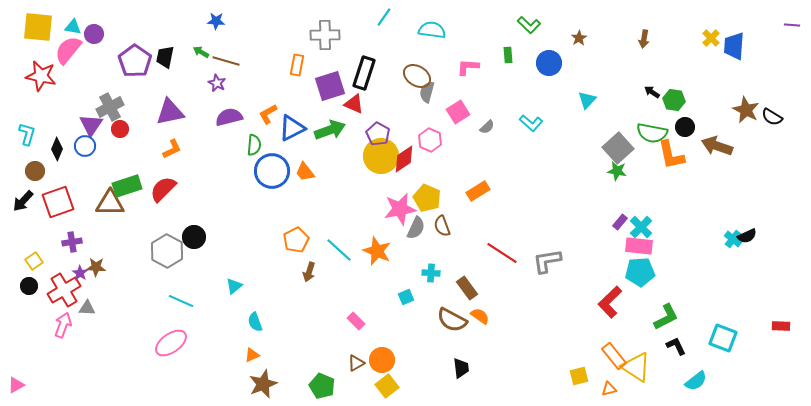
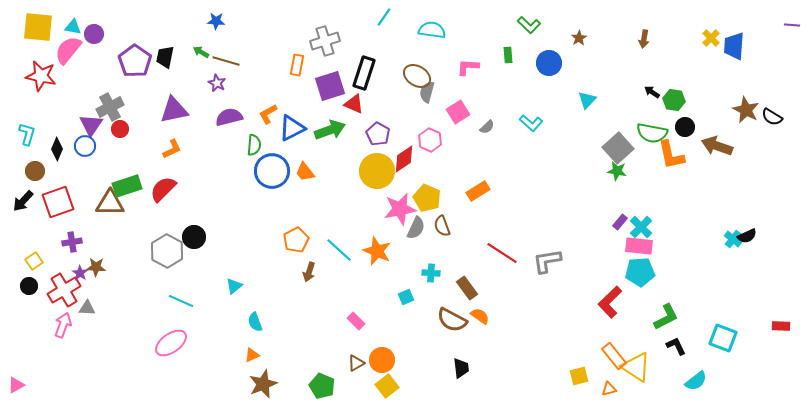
gray cross at (325, 35): moved 6 px down; rotated 16 degrees counterclockwise
purple triangle at (170, 112): moved 4 px right, 2 px up
yellow circle at (381, 156): moved 4 px left, 15 px down
